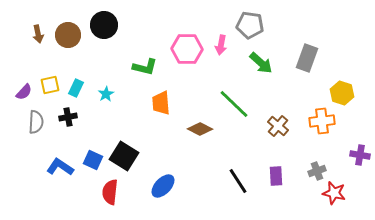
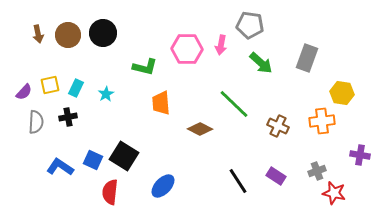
black circle: moved 1 px left, 8 px down
yellow hexagon: rotated 10 degrees counterclockwise
brown cross: rotated 15 degrees counterclockwise
purple rectangle: rotated 54 degrees counterclockwise
